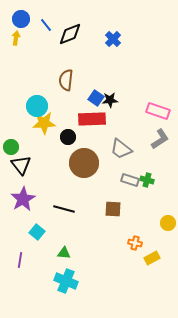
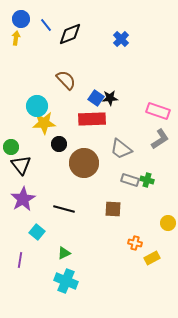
blue cross: moved 8 px right
brown semicircle: rotated 130 degrees clockwise
black star: moved 2 px up
black circle: moved 9 px left, 7 px down
green triangle: rotated 32 degrees counterclockwise
